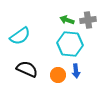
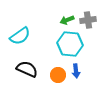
green arrow: rotated 40 degrees counterclockwise
